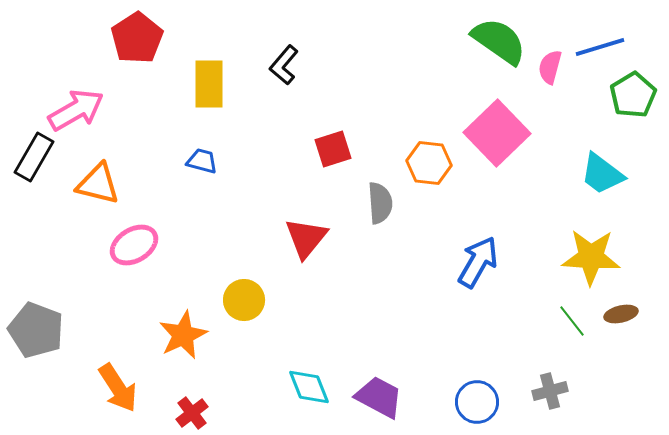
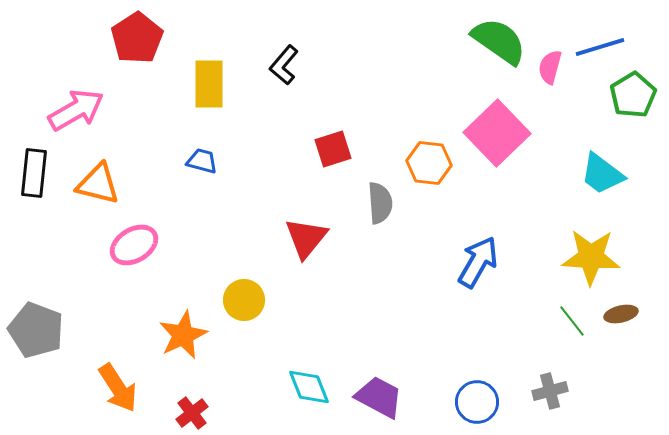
black rectangle: moved 16 px down; rotated 24 degrees counterclockwise
